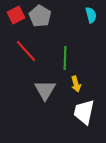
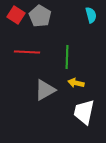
red square: rotated 30 degrees counterclockwise
red line: moved 1 px right, 1 px down; rotated 45 degrees counterclockwise
green line: moved 2 px right, 1 px up
yellow arrow: moved 1 px up; rotated 119 degrees clockwise
gray triangle: rotated 30 degrees clockwise
